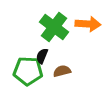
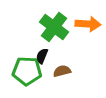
green pentagon: moved 1 px left
